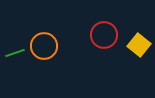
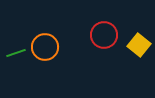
orange circle: moved 1 px right, 1 px down
green line: moved 1 px right
